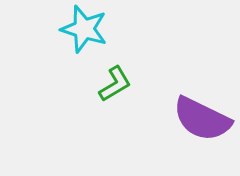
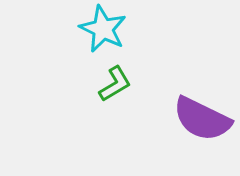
cyan star: moved 19 px right; rotated 9 degrees clockwise
